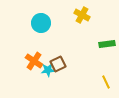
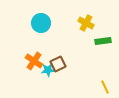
yellow cross: moved 4 px right, 8 px down
green rectangle: moved 4 px left, 3 px up
yellow line: moved 1 px left, 5 px down
